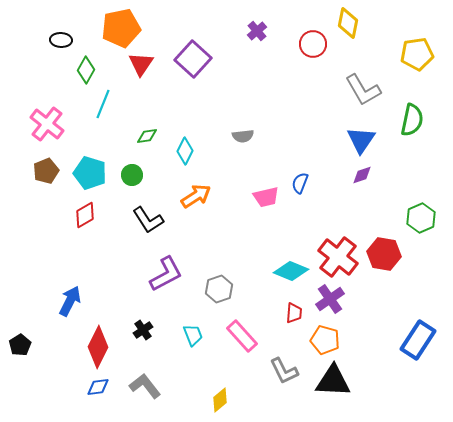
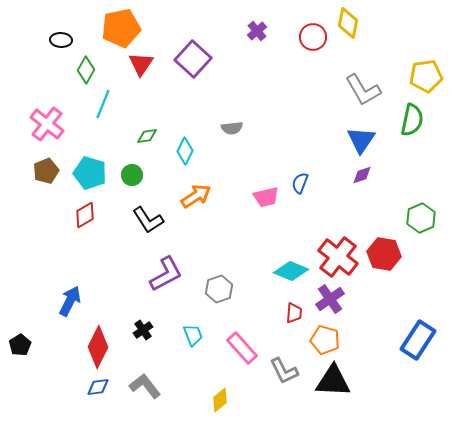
red circle at (313, 44): moved 7 px up
yellow pentagon at (417, 54): moved 9 px right, 22 px down
gray semicircle at (243, 136): moved 11 px left, 8 px up
pink rectangle at (242, 336): moved 12 px down
